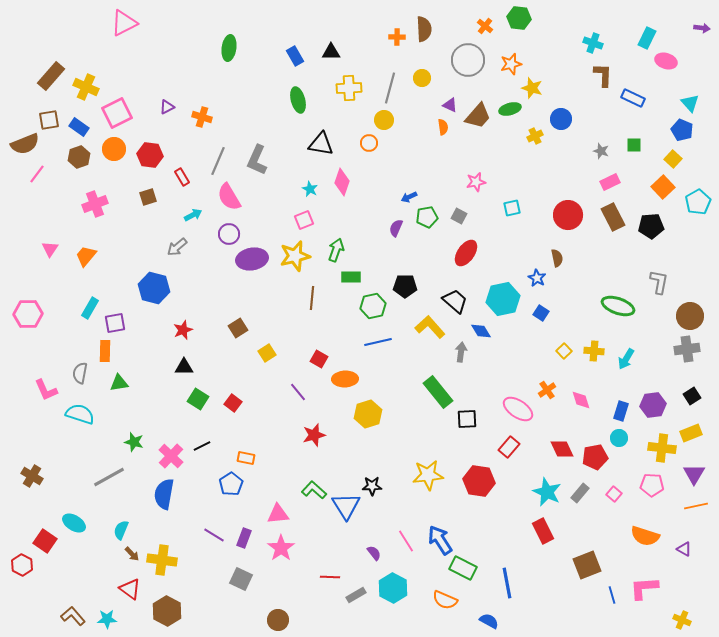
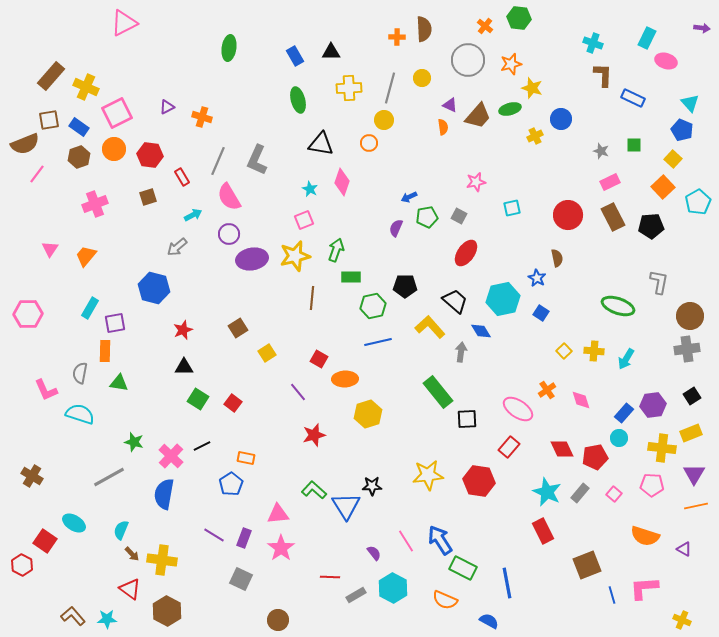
green triangle at (119, 383): rotated 18 degrees clockwise
blue rectangle at (621, 411): moved 3 px right, 2 px down; rotated 24 degrees clockwise
